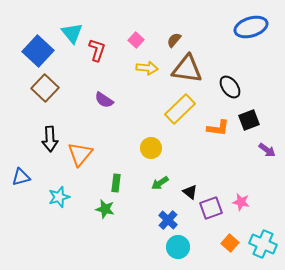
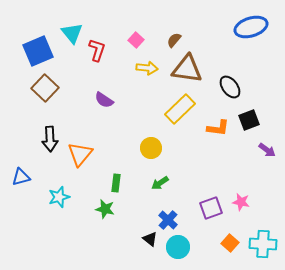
blue square: rotated 24 degrees clockwise
black triangle: moved 40 px left, 47 px down
cyan cross: rotated 20 degrees counterclockwise
